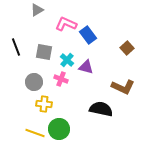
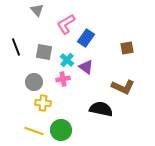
gray triangle: rotated 40 degrees counterclockwise
pink L-shape: rotated 55 degrees counterclockwise
blue rectangle: moved 2 px left, 3 px down; rotated 72 degrees clockwise
brown square: rotated 32 degrees clockwise
purple triangle: rotated 21 degrees clockwise
pink cross: moved 2 px right; rotated 32 degrees counterclockwise
yellow cross: moved 1 px left, 1 px up
green circle: moved 2 px right, 1 px down
yellow line: moved 1 px left, 2 px up
